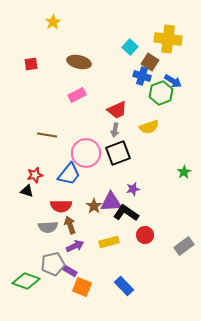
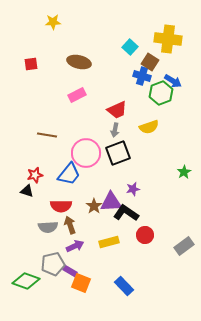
yellow star: rotated 28 degrees clockwise
orange square: moved 1 px left, 4 px up
